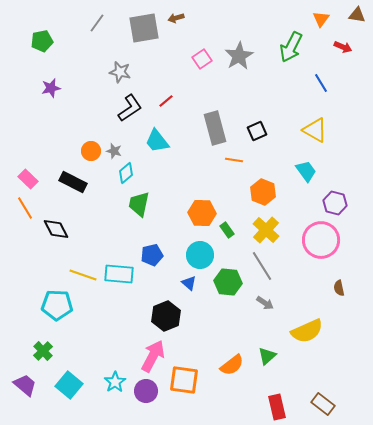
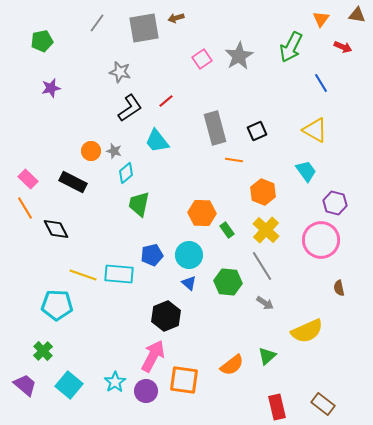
cyan circle at (200, 255): moved 11 px left
